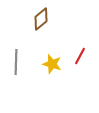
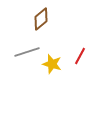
gray line: moved 11 px right, 10 px up; rotated 70 degrees clockwise
